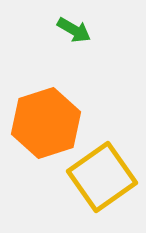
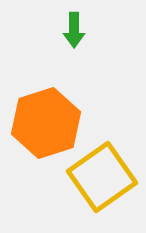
green arrow: rotated 60 degrees clockwise
